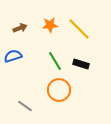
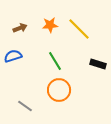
black rectangle: moved 17 px right
